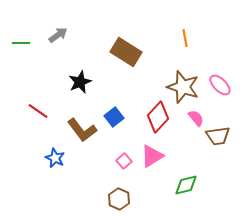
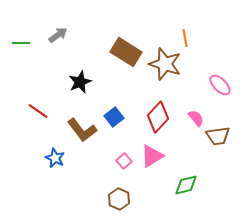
brown star: moved 18 px left, 23 px up
